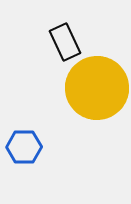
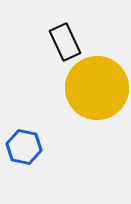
blue hexagon: rotated 12 degrees clockwise
